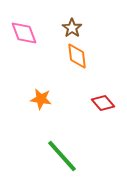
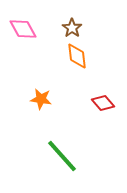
pink diamond: moved 1 px left, 4 px up; rotated 8 degrees counterclockwise
